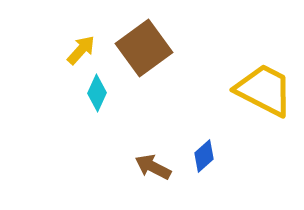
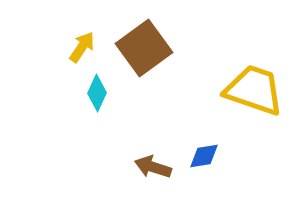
yellow arrow: moved 1 px right, 3 px up; rotated 8 degrees counterclockwise
yellow trapezoid: moved 10 px left; rotated 8 degrees counterclockwise
blue diamond: rotated 32 degrees clockwise
brown arrow: rotated 9 degrees counterclockwise
